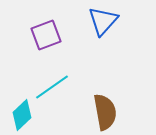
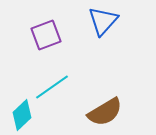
brown semicircle: rotated 69 degrees clockwise
